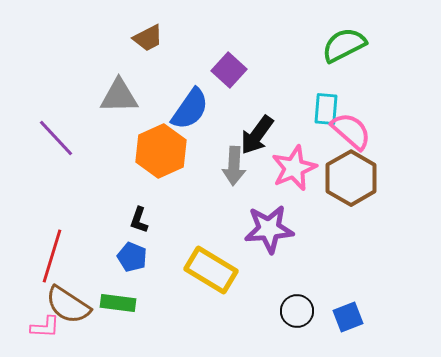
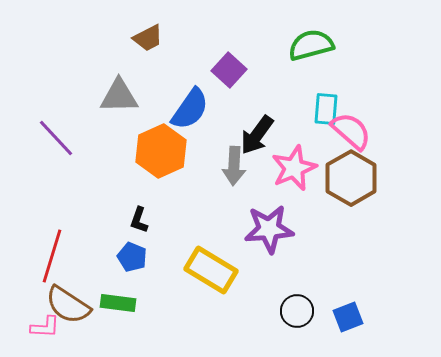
green semicircle: moved 33 px left; rotated 12 degrees clockwise
